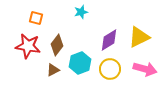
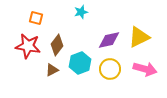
purple diamond: rotated 20 degrees clockwise
brown triangle: moved 1 px left
